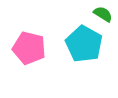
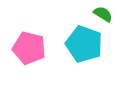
cyan pentagon: rotated 9 degrees counterclockwise
